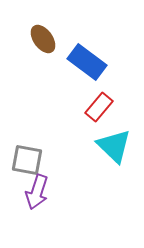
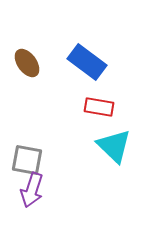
brown ellipse: moved 16 px left, 24 px down
red rectangle: rotated 60 degrees clockwise
purple arrow: moved 5 px left, 2 px up
